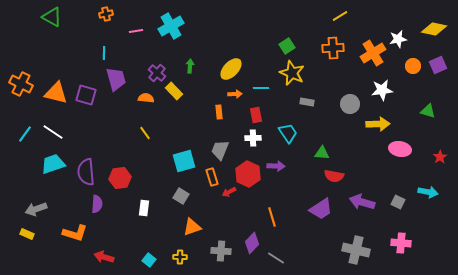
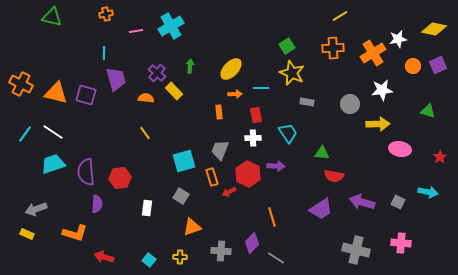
green triangle at (52, 17): rotated 15 degrees counterclockwise
white rectangle at (144, 208): moved 3 px right
